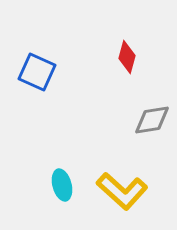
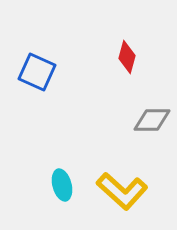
gray diamond: rotated 9 degrees clockwise
